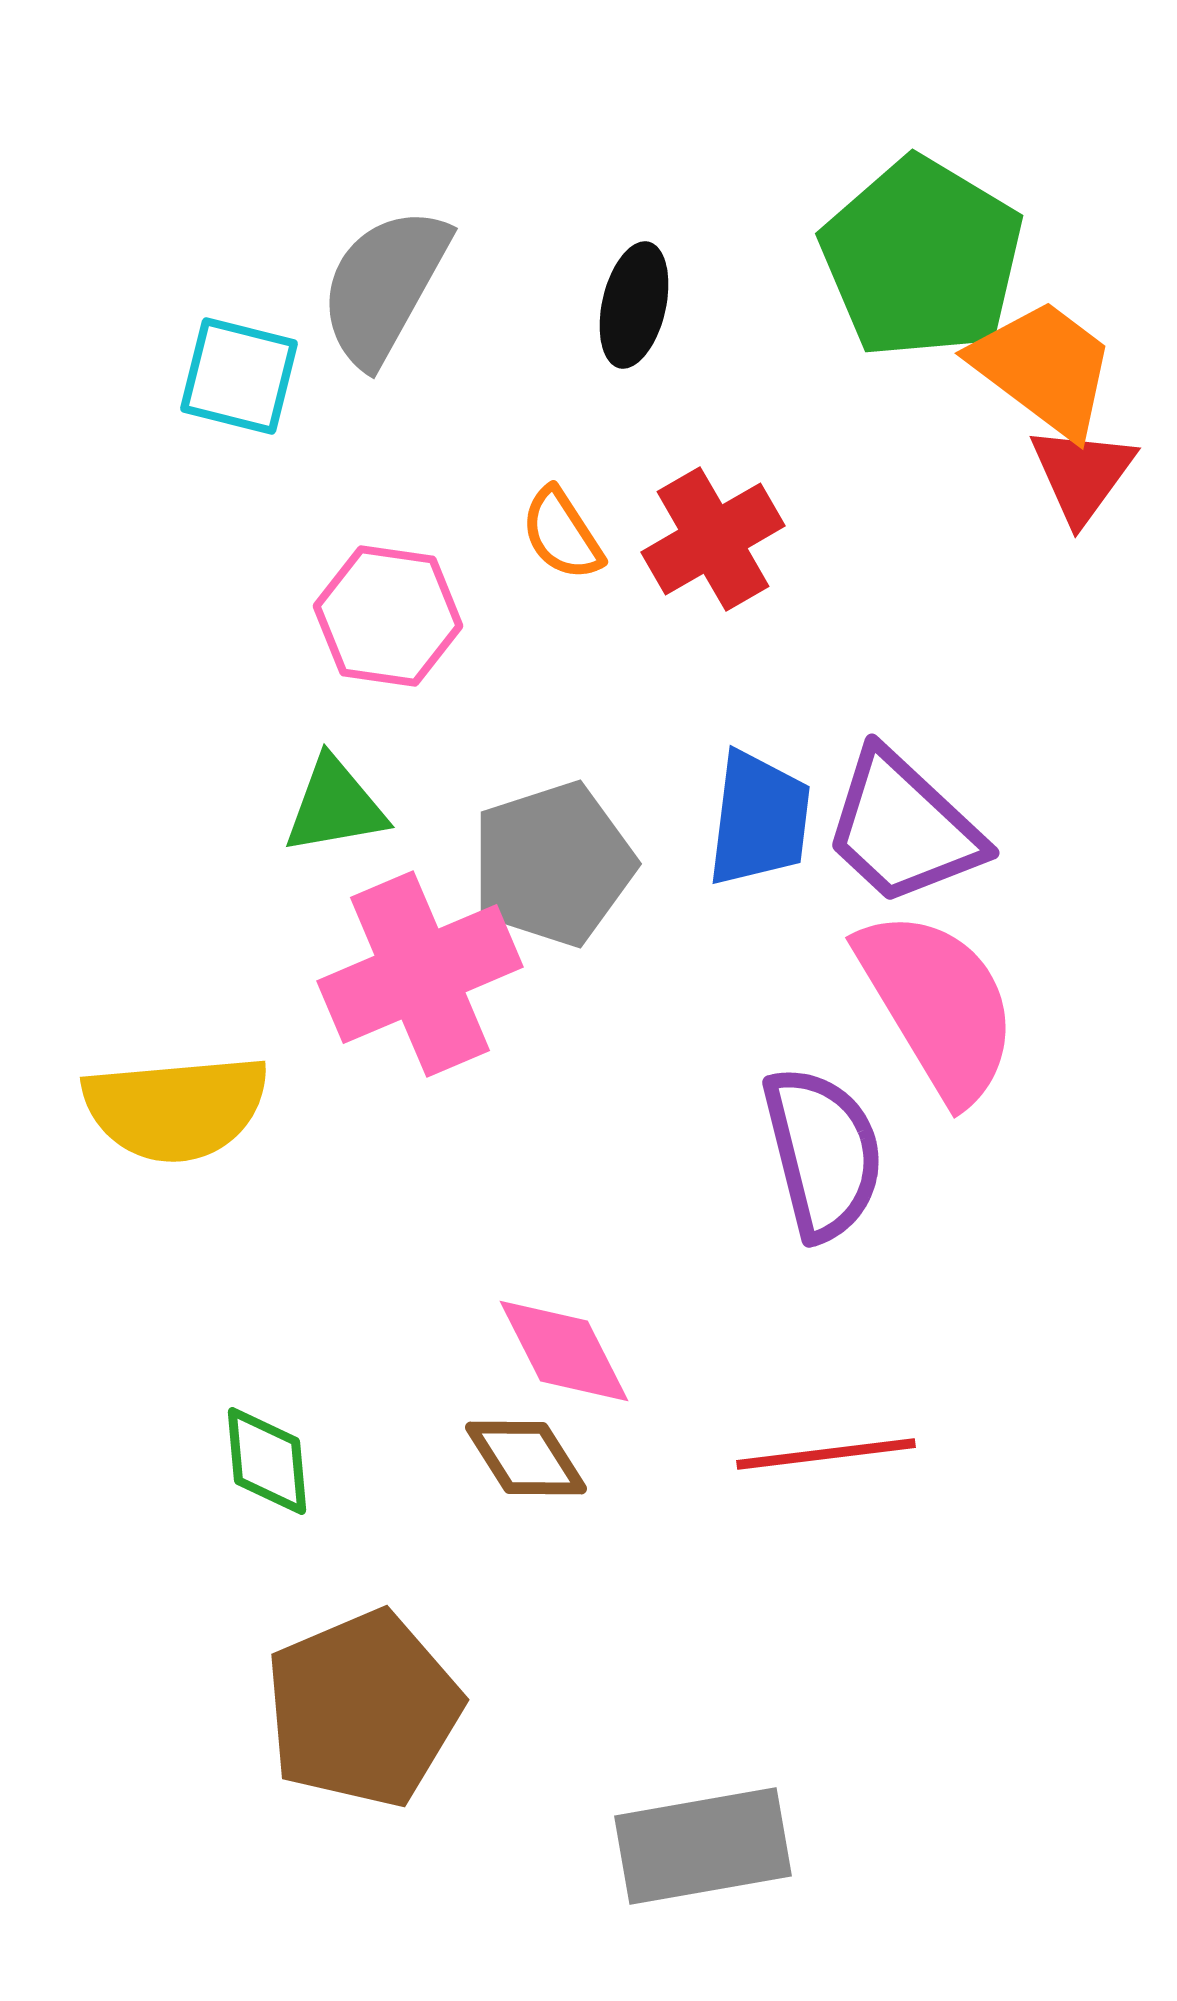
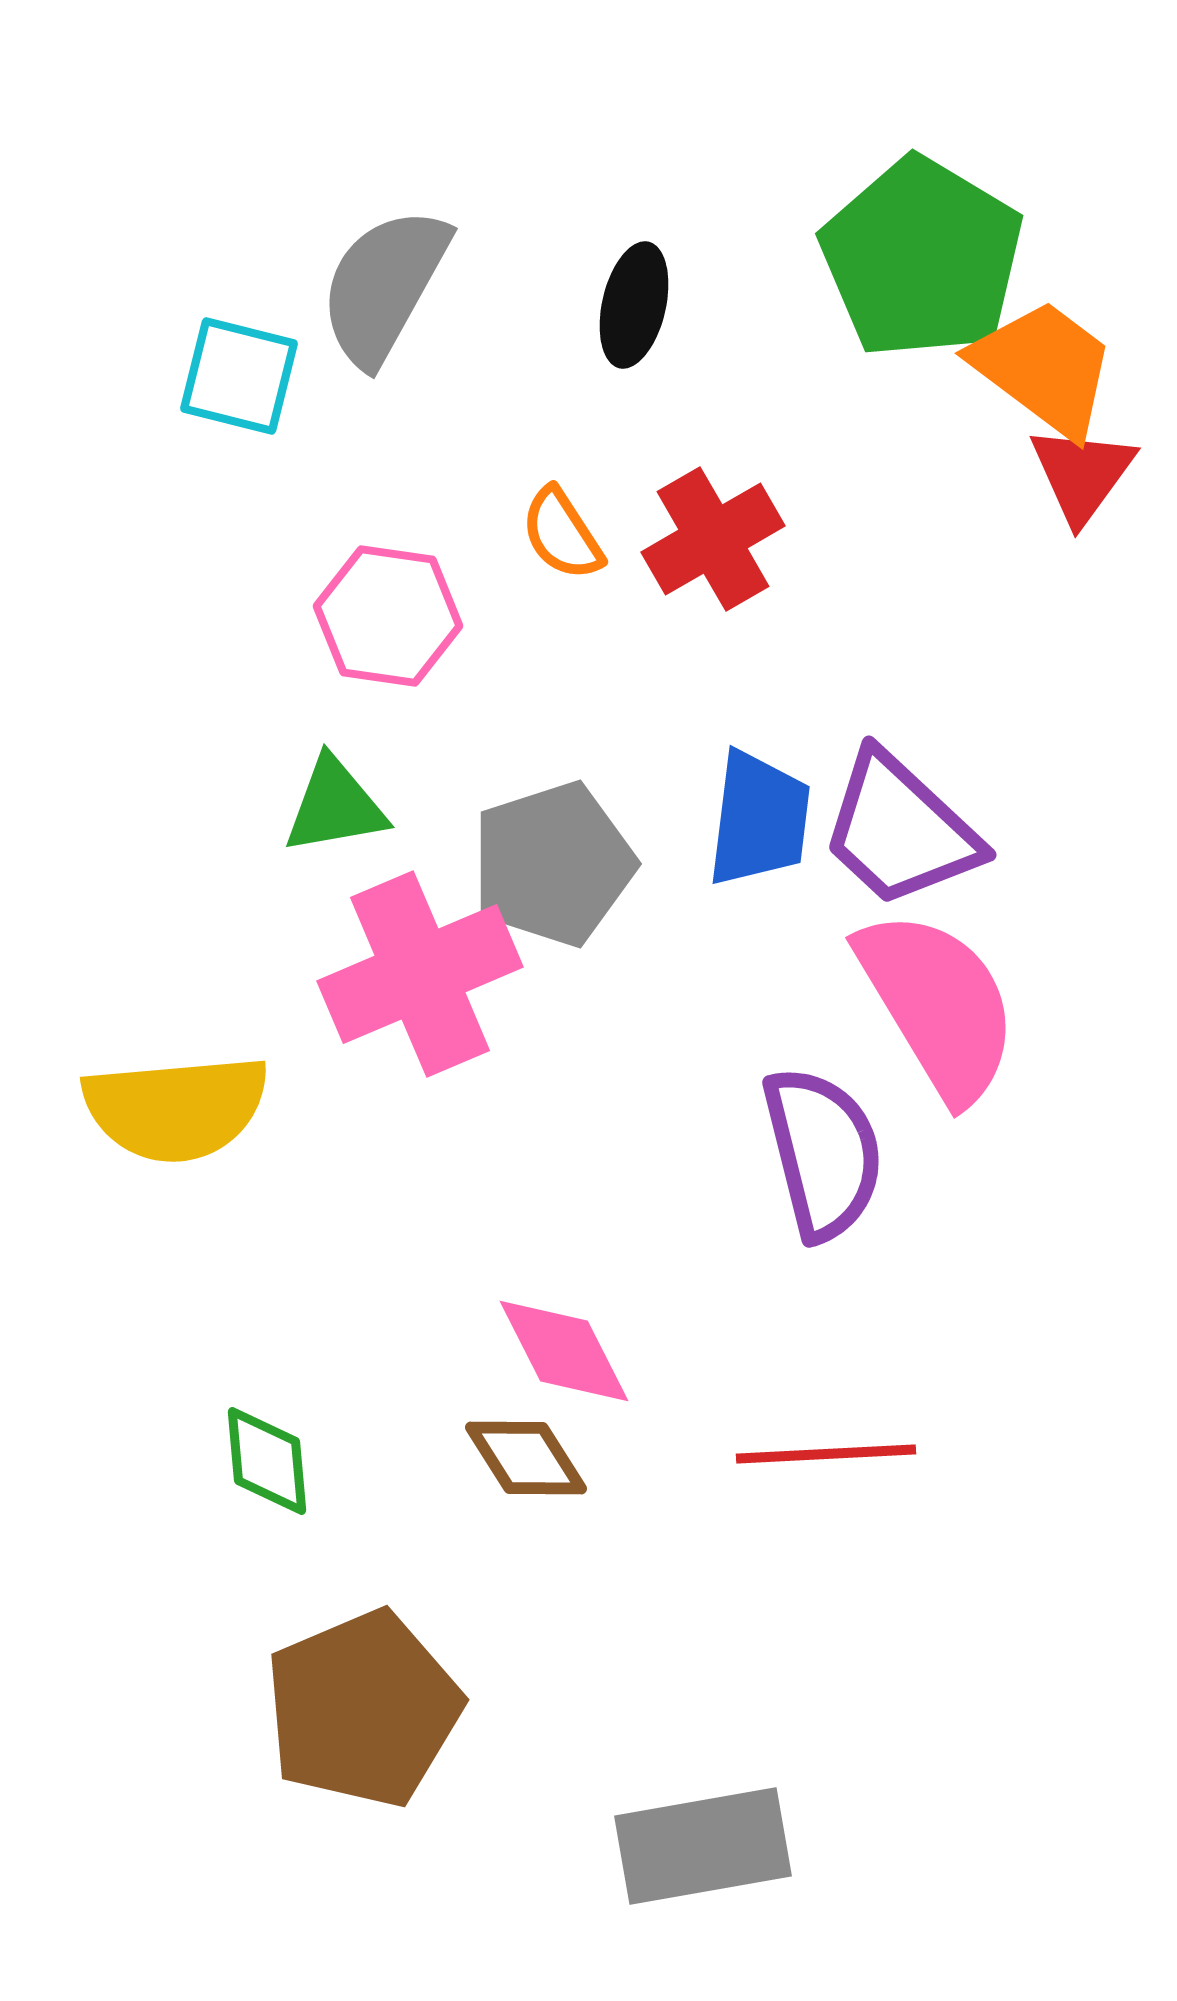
purple trapezoid: moved 3 px left, 2 px down
red line: rotated 4 degrees clockwise
